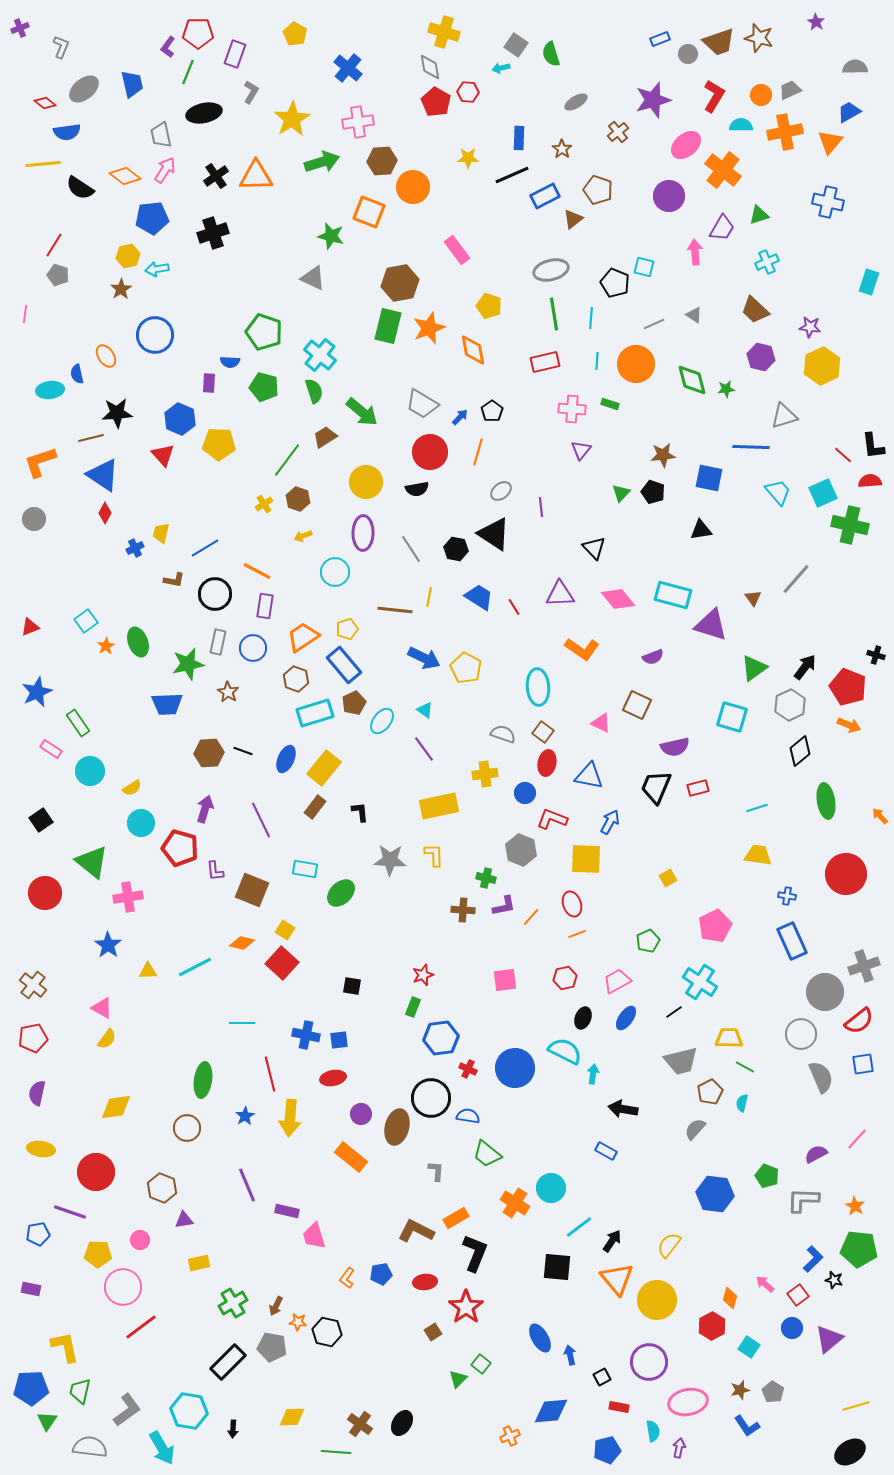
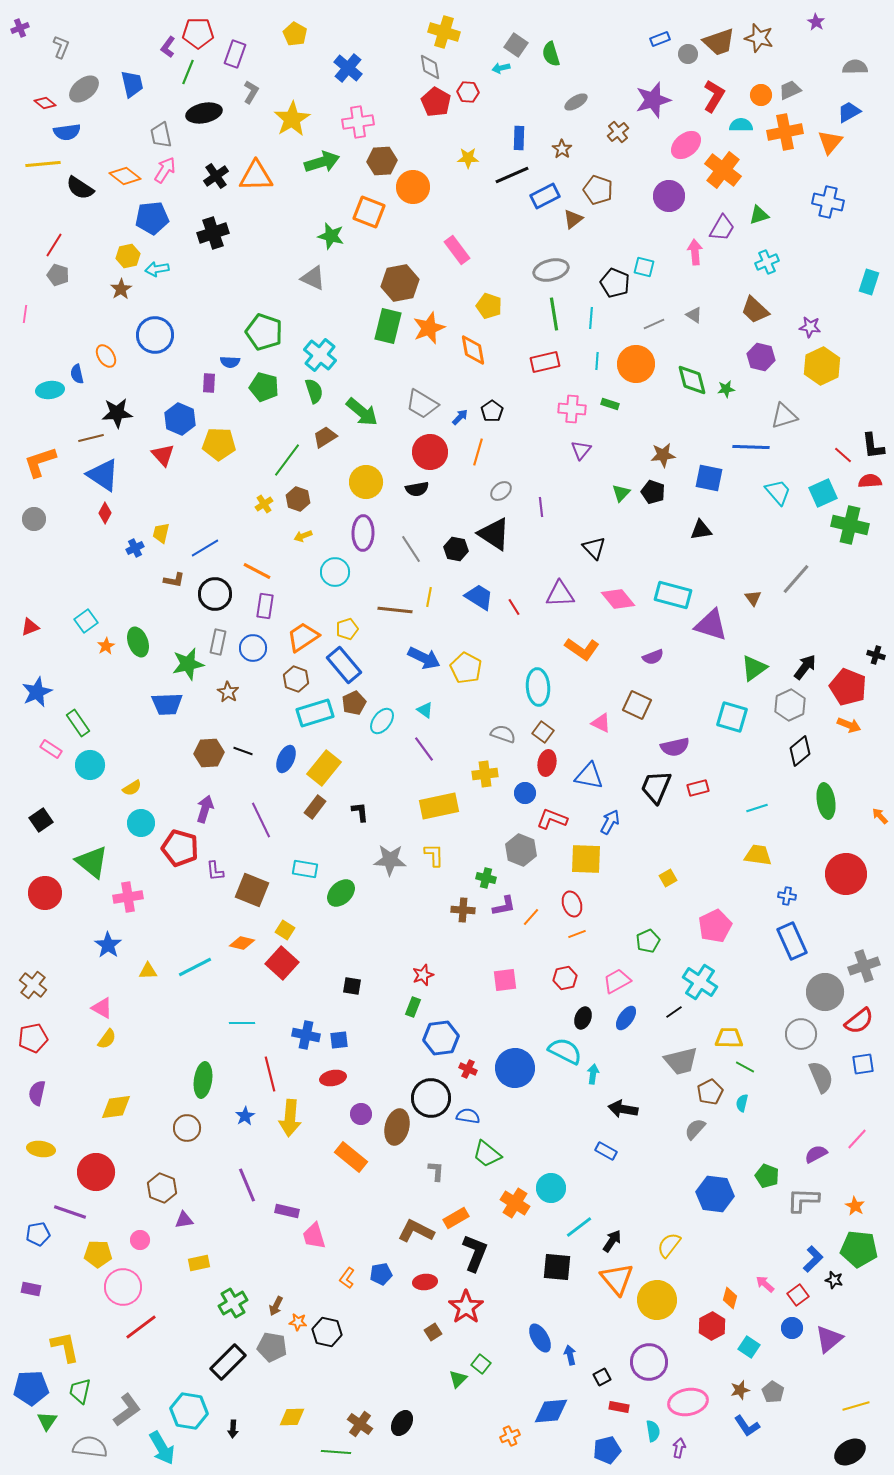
cyan circle at (90, 771): moved 6 px up
